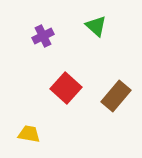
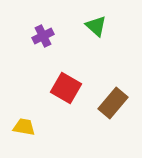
red square: rotated 12 degrees counterclockwise
brown rectangle: moved 3 px left, 7 px down
yellow trapezoid: moved 5 px left, 7 px up
